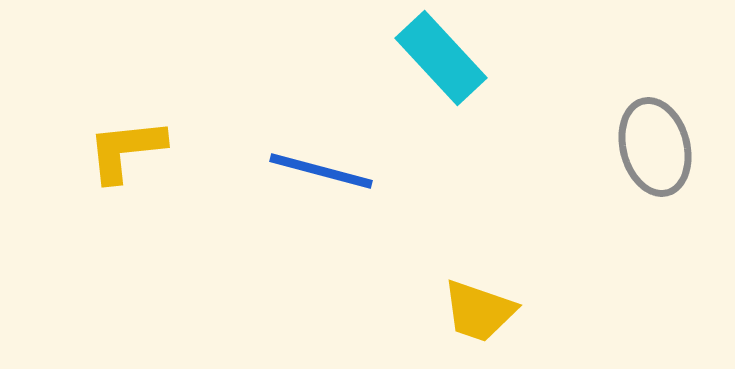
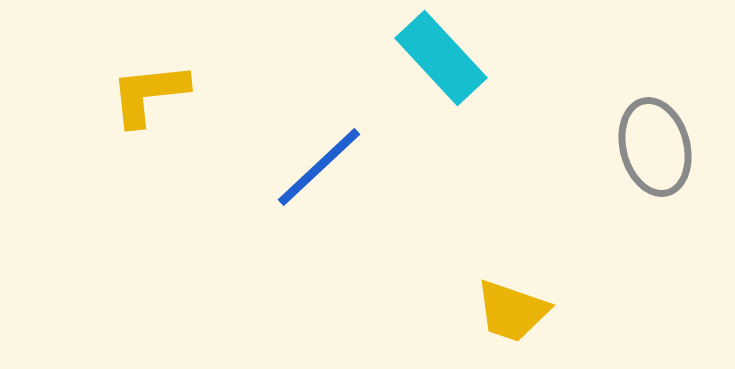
yellow L-shape: moved 23 px right, 56 px up
blue line: moved 2 px left, 4 px up; rotated 58 degrees counterclockwise
yellow trapezoid: moved 33 px right
